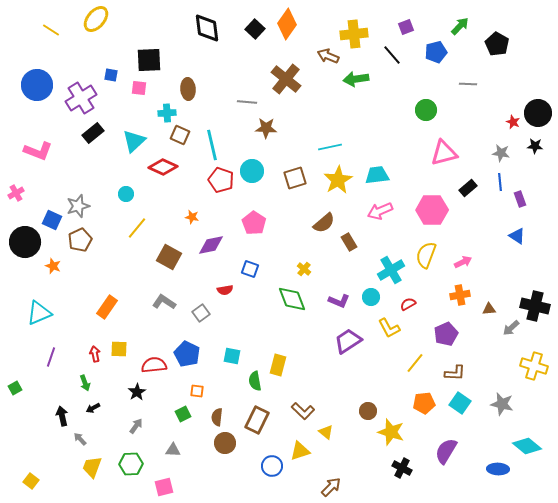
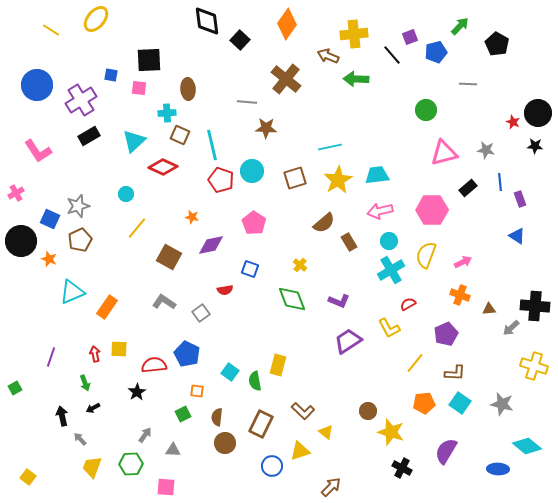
purple square at (406, 27): moved 4 px right, 10 px down
black diamond at (207, 28): moved 7 px up
black square at (255, 29): moved 15 px left, 11 px down
green arrow at (356, 79): rotated 10 degrees clockwise
purple cross at (81, 98): moved 2 px down
black rectangle at (93, 133): moved 4 px left, 3 px down; rotated 10 degrees clockwise
pink L-shape at (38, 151): rotated 36 degrees clockwise
gray star at (501, 153): moved 15 px left, 3 px up
pink arrow at (380, 211): rotated 10 degrees clockwise
blue square at (52, 220): moved 2 px left, 1 px up
black circle at (25, 242): moved 4 px left, 1 px up
orange star at (53, 266): moved 4 px left, 7 px up
yellow cross at (304, 269): moved 4 px left, 4 px up
orange cross at (460, 295): rotated 30 degrees clockwise
cyan circle at (371, 297): moved 18 px right, 56 px up
black cross at (535, 306): rotated 8 degrees counterclockwise
cyan triangle at (39, 313): moved 33 px right, 21 px up
cyan square at (232, 356): moved 2 px left, 16 px down; rotated 24 degrees clockwise
brown rectangle at (257, 420): moved 4 px right, 4 px down
gray arrow at (136, 426): moved 9 px right, 9 px down
yellow square at (31, 481): moved 3 px left, 4 px up
pink square at (164, 487): moved 2 px right; rotated 18 degrees clockwise
